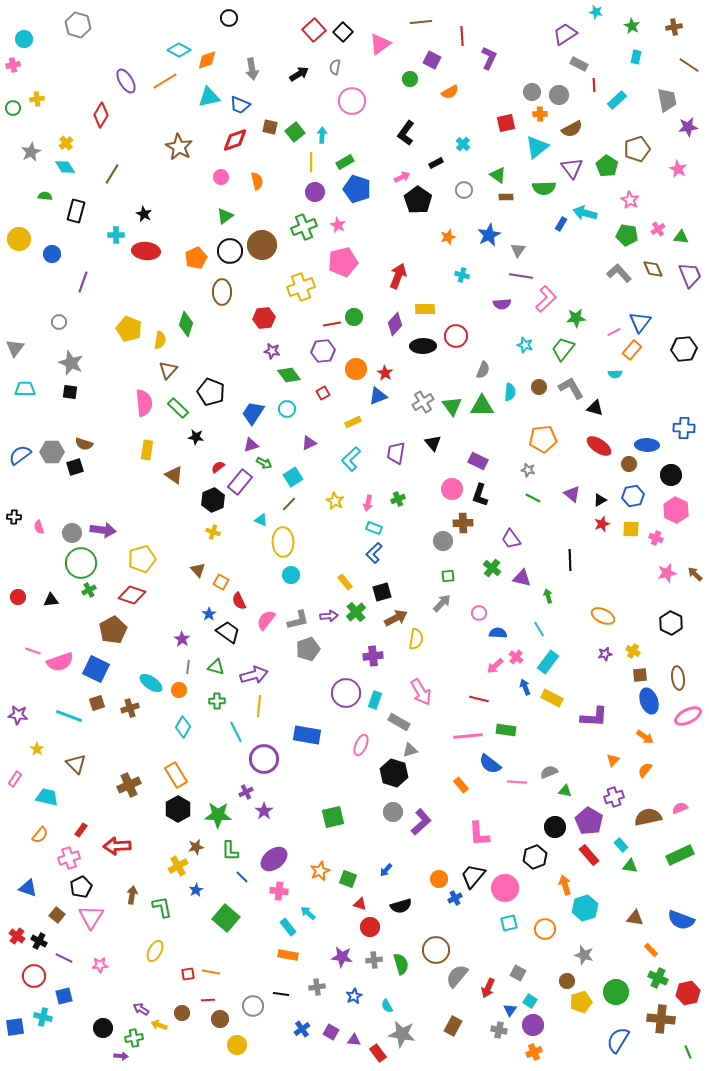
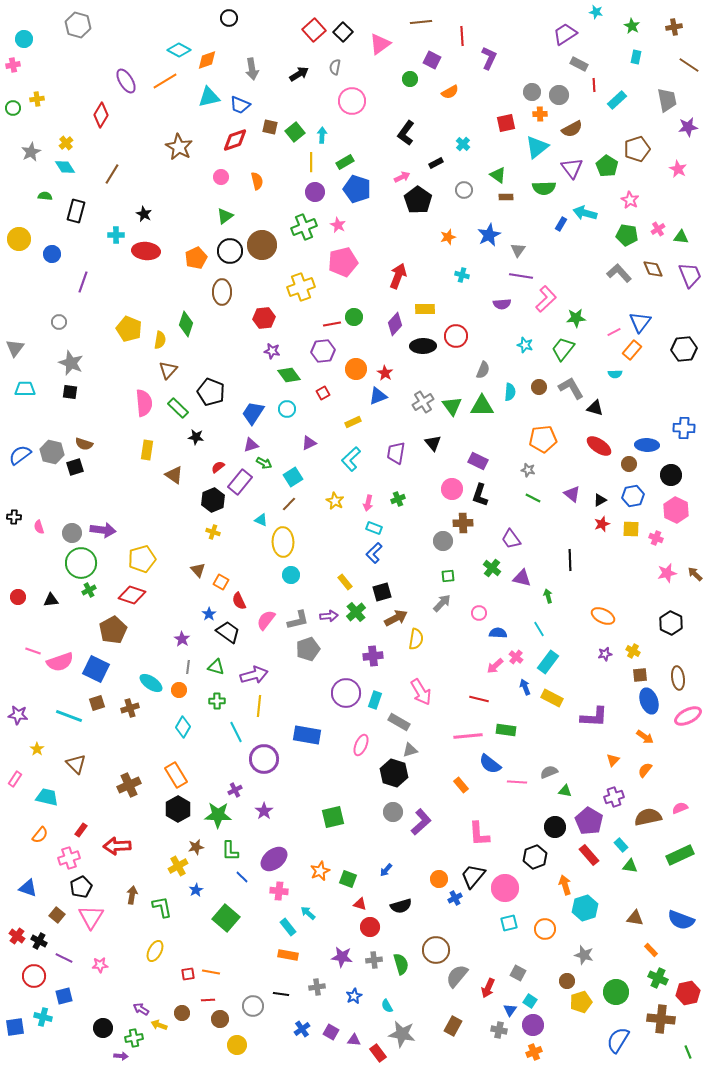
gray hexagon at (52, 452): rotated 15 degrees clockwise
purple cross at (246, 792): moved 11 px left, 2 px up
